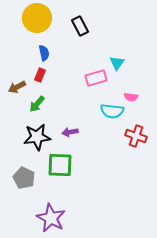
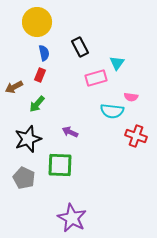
yellow circle: moved 4 px down
black rectangle: moved 21 px down
brown arrow: moved 3 px left
purple arrow: rotated 35 degrees clockwise
black star: moved 9 px left, 2 px down; rotated 12 degrees counterclockwise
purple star: moved 21 px right
